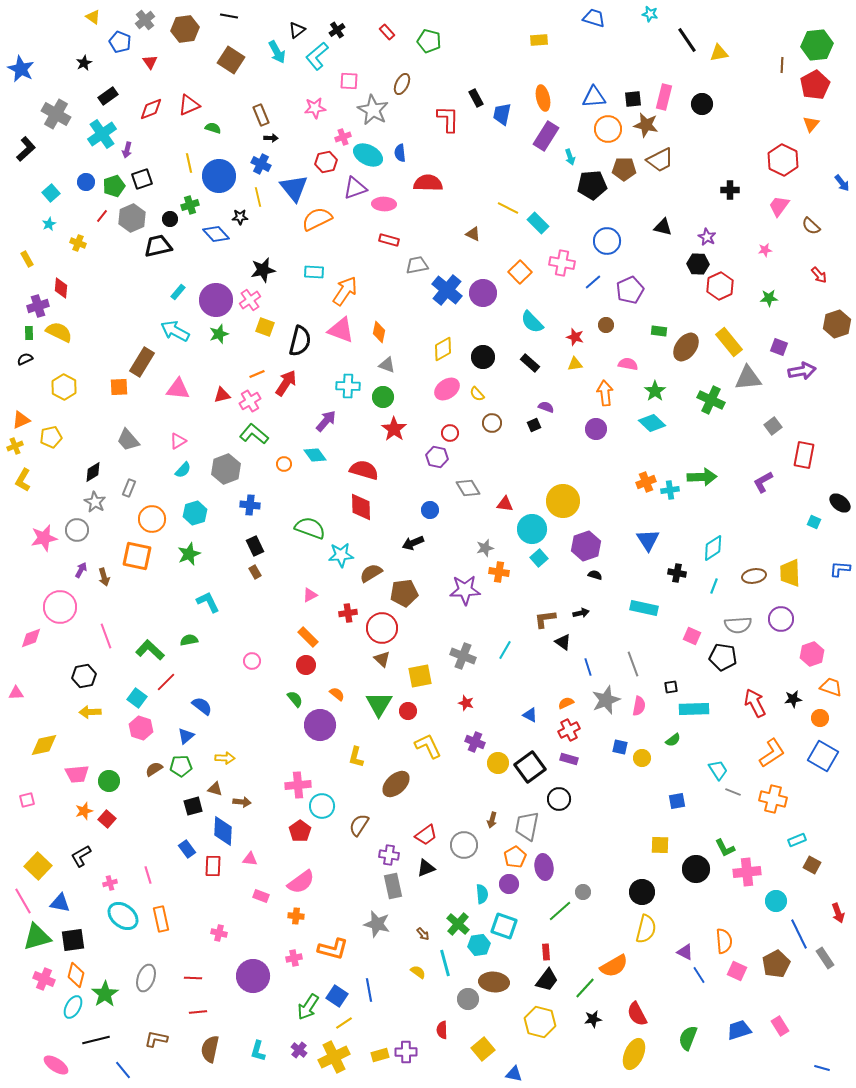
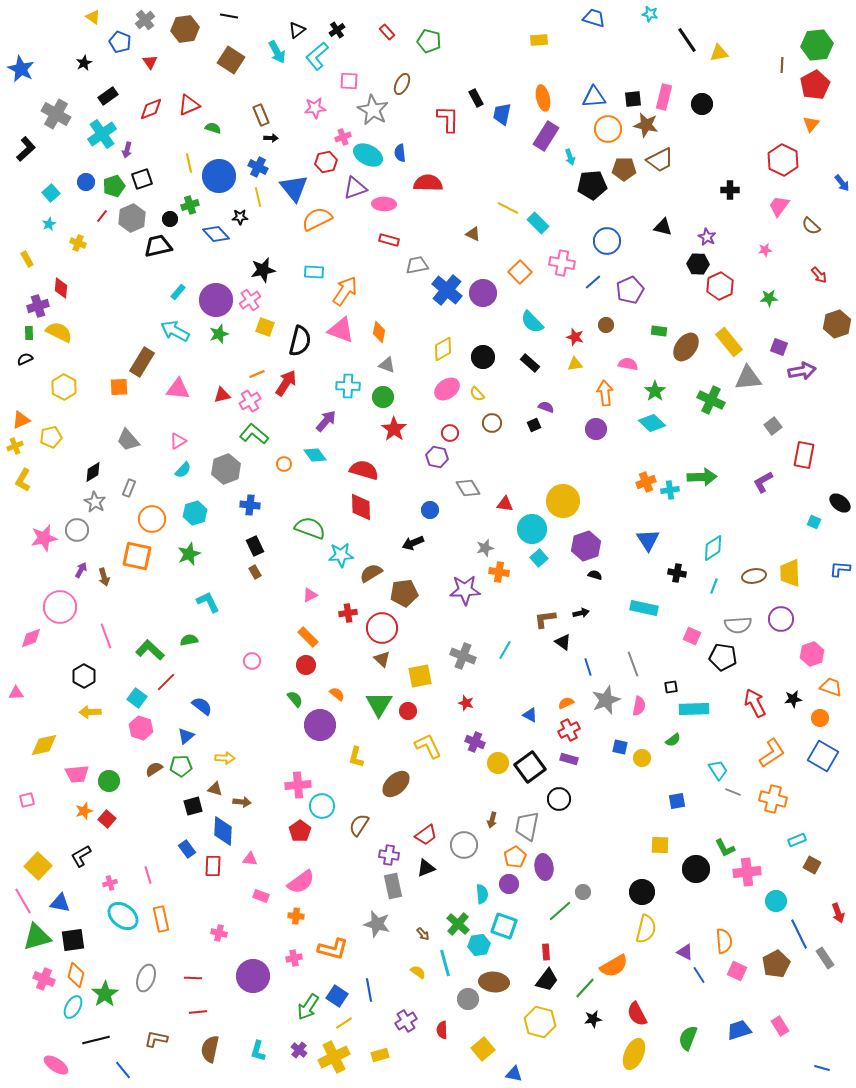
blue cross at (261, 164): moved 3 px left, 3 px down
black hexagon at (84, 676): rotated 20 degrees counterclockwise
purple cross at (406, 1052): moved 31 px up; rotated 30 degrees counterclockwise
